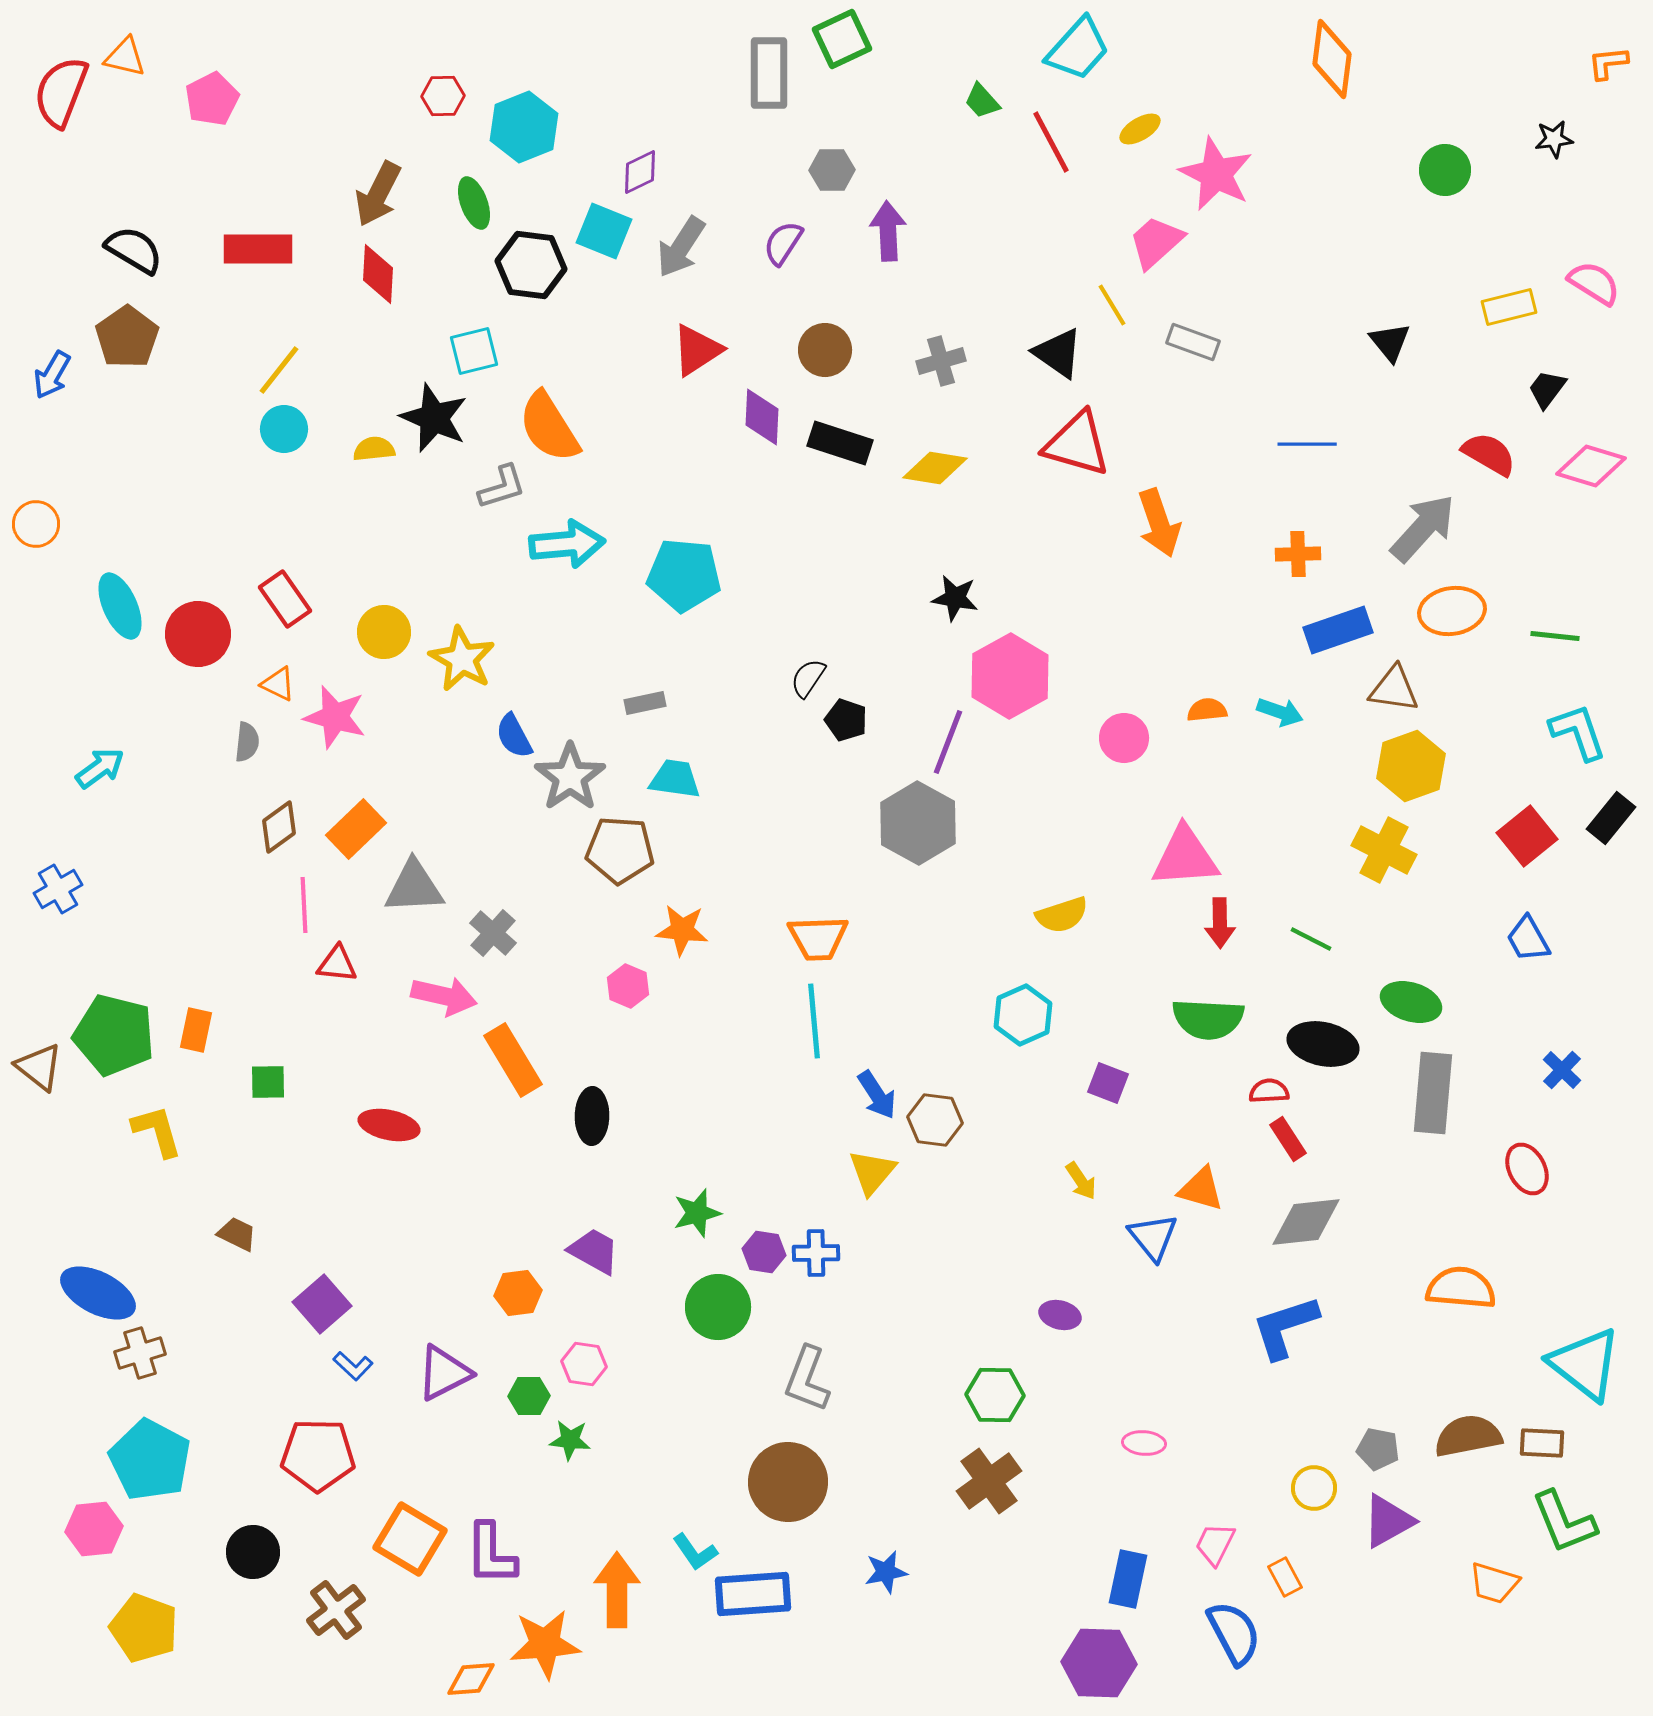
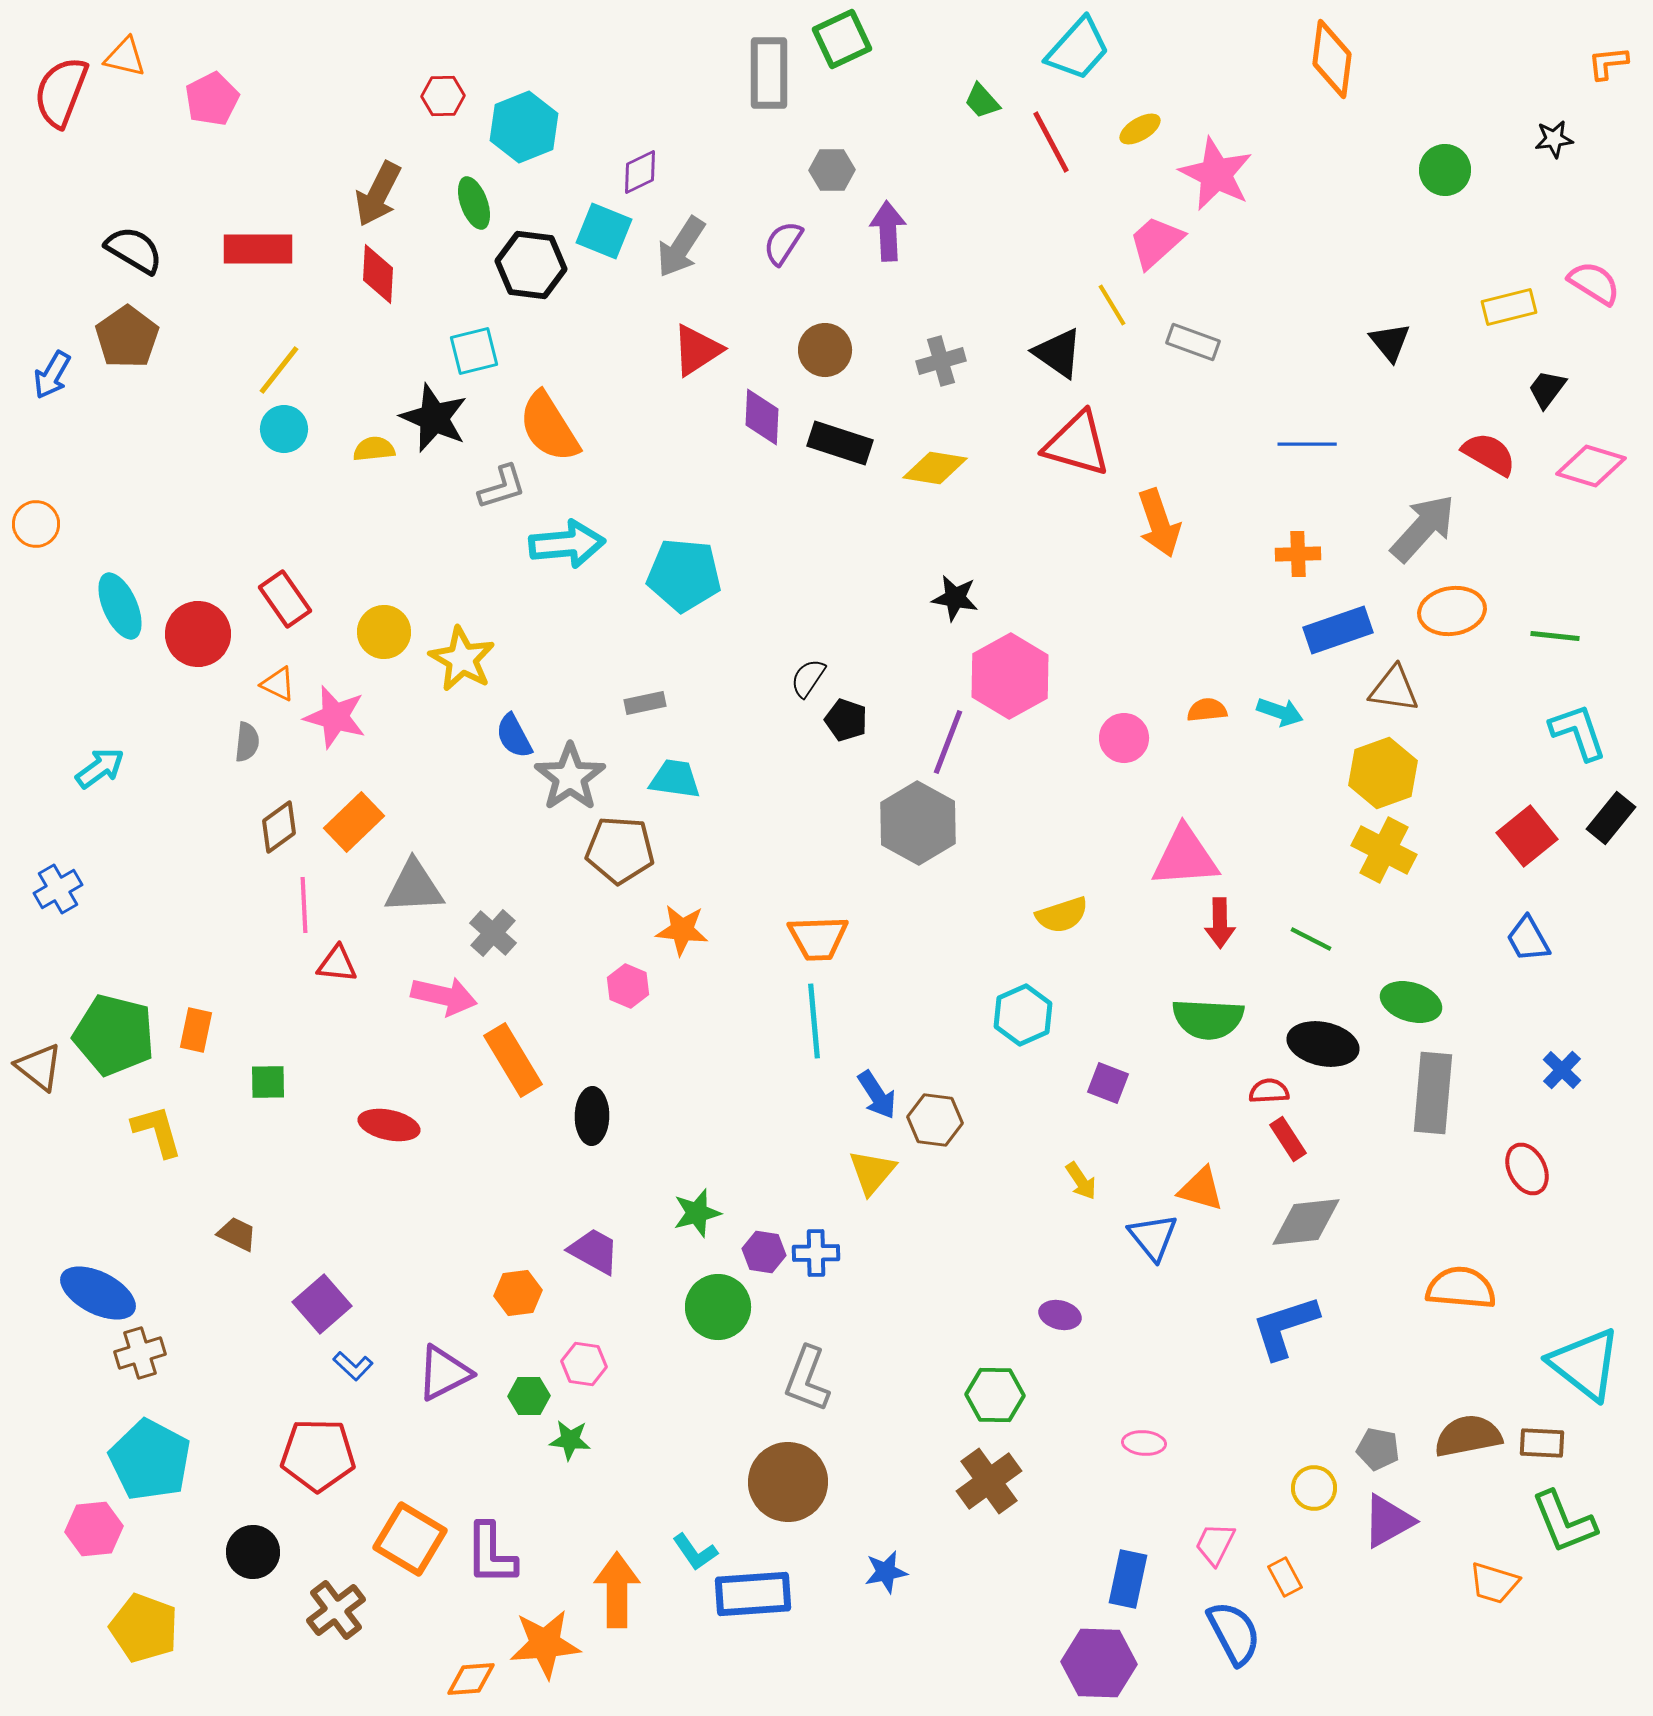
yellow hexagon at (1411, 766): moved 28 px left, 7 px down
orange rectangle at (356, 829): moved 2 px left, 7 px up
